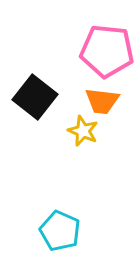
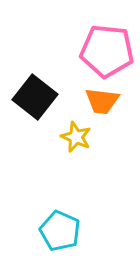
yellow star: moved 7 px left, 6 px down
